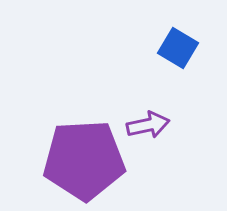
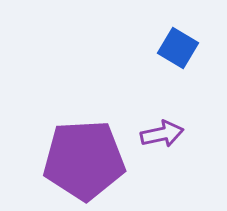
purple arrow: moved 14 px right, 9 px down
